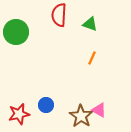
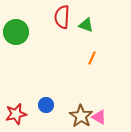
red semicircle: moved 3 px right, 2 px down
green triangle: moved 4 px left, 1 px down
pink triangle: moved 7 px down
red star: moved 3 px left
